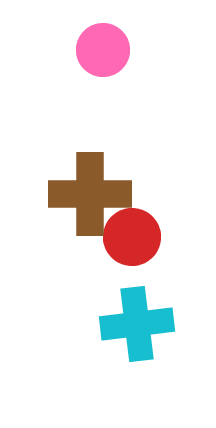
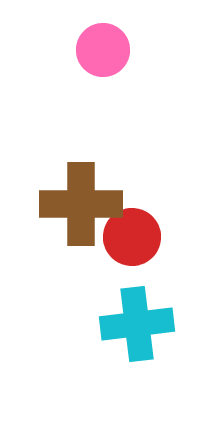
brown cross: moved 9 px left, 10 px down
